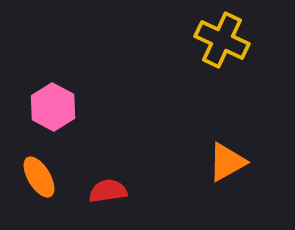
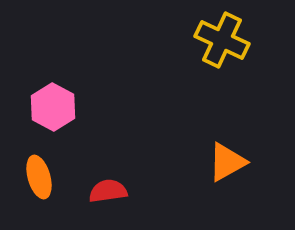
orange ellipse: rotated 15 degrees clockwise
